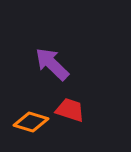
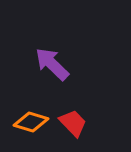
red trapezoid: moved 3 px right, 13 px down; rotated 28 degrees clockwise
